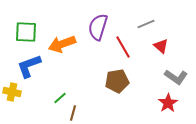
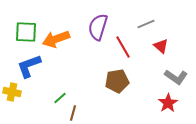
orange arrow: moved 6 px left, 5 px up
